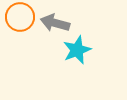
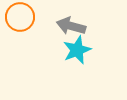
gray arrow: moved 16 px right, 3 px down
